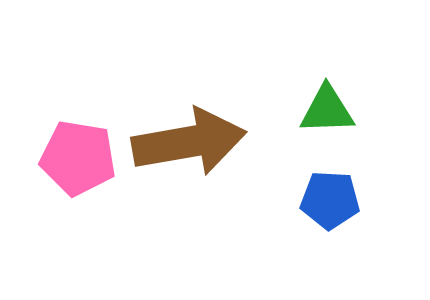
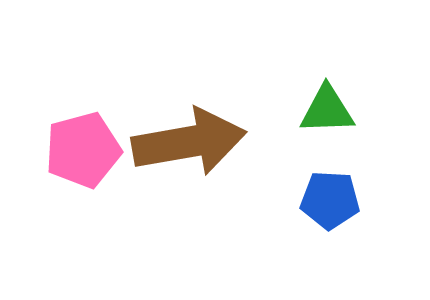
pink pentagon: moved 5 px right, 8 px up; rotated 24 degrees counterclockwise
